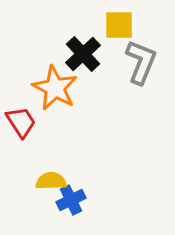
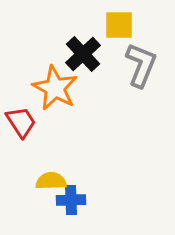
gray L-shape: moved 3 px down
blue cross: rotated 24 degrees clockwise
